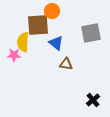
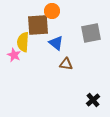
pink star: rotated 24 degrees clockwise
